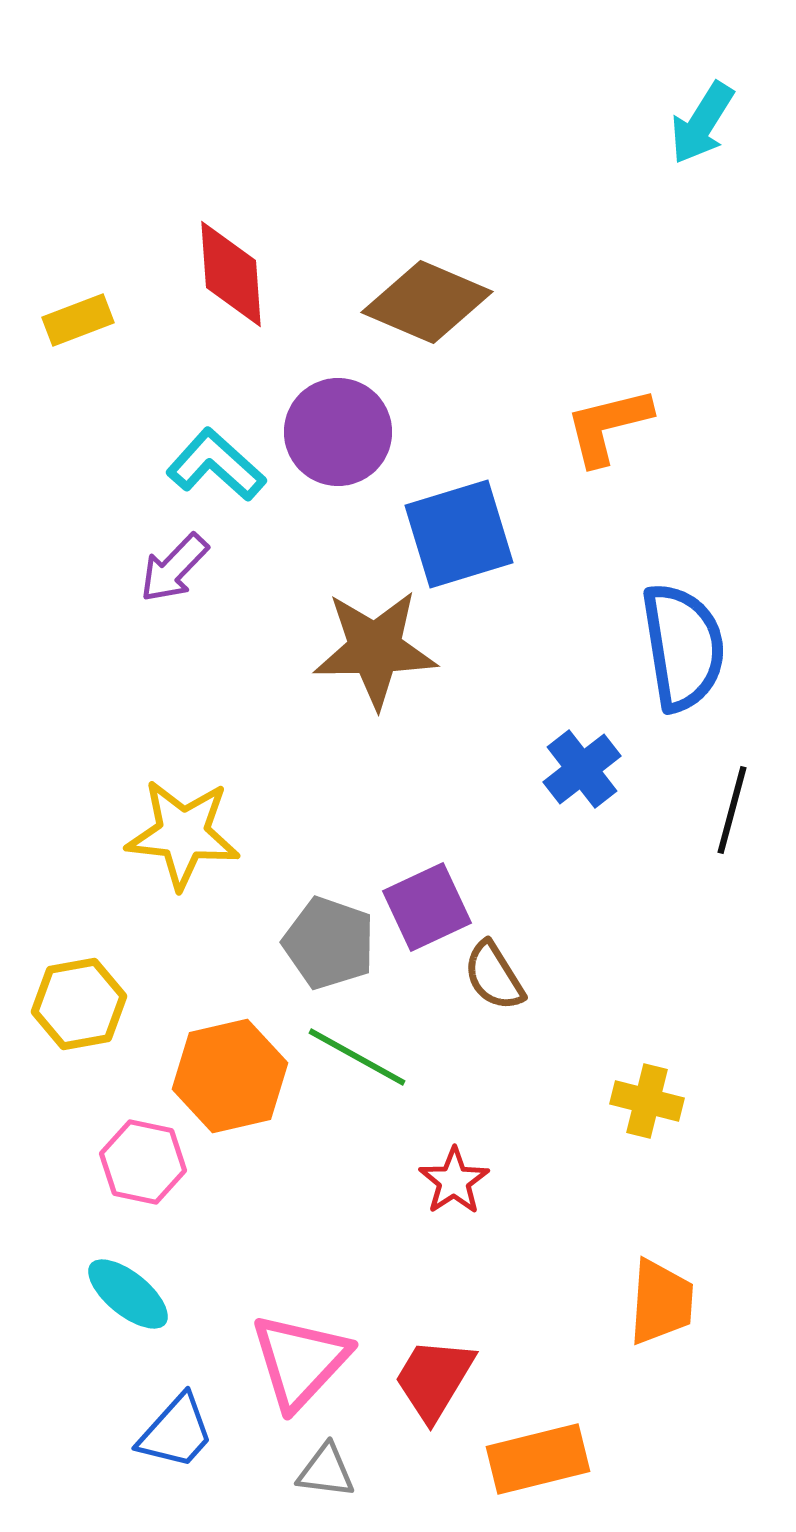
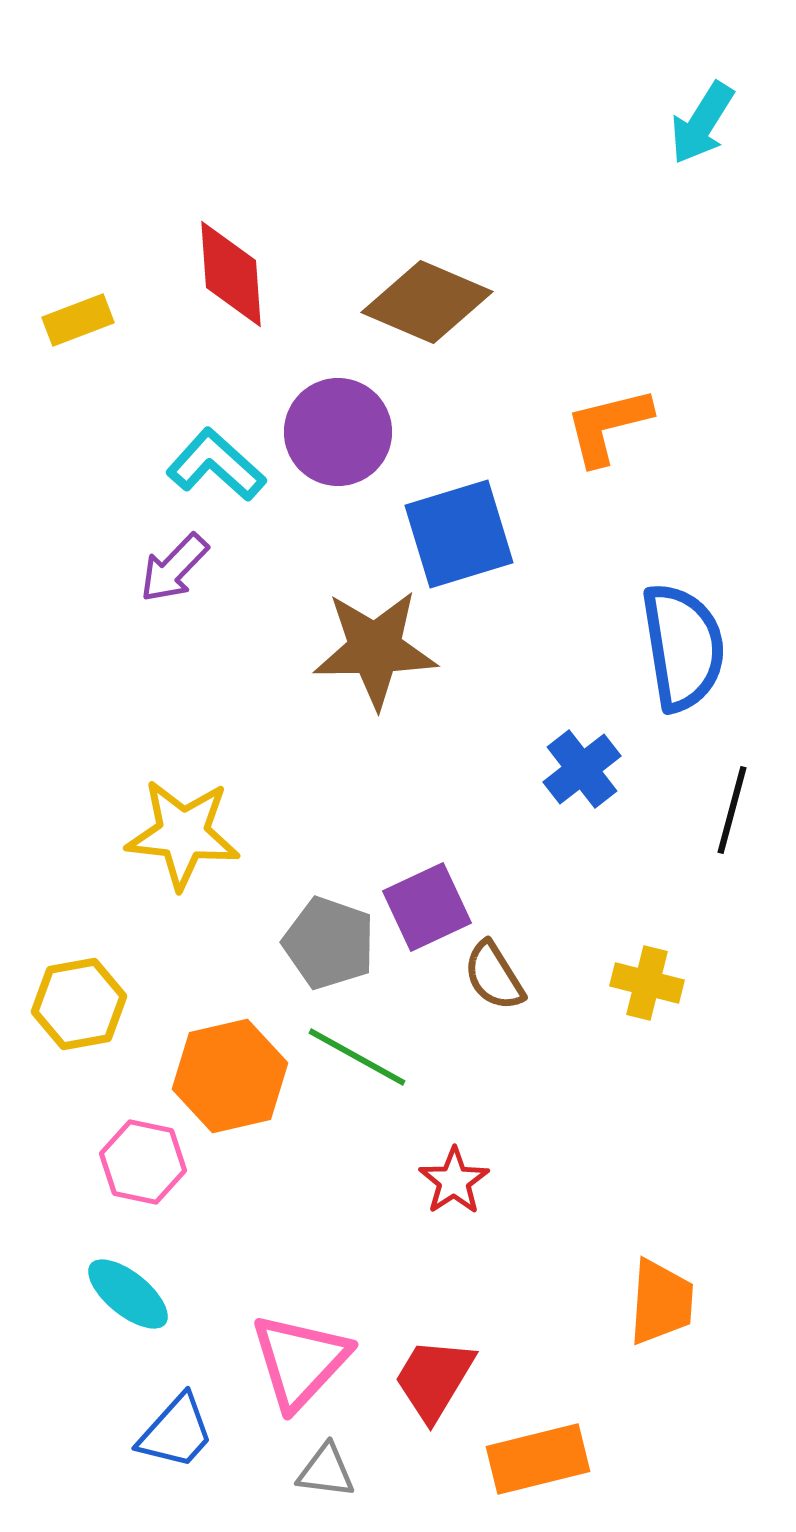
yellow cross: moved 118 px up
